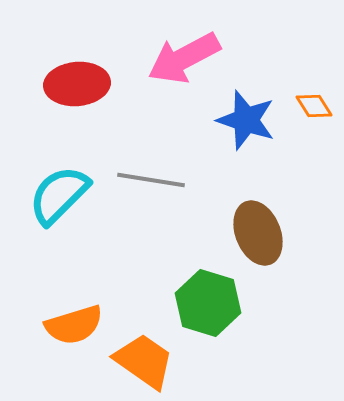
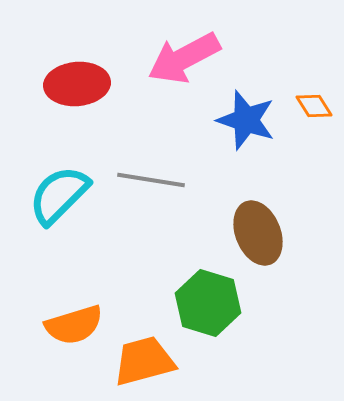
orange trapezoid: rotated 50 degrees counterclockwise
